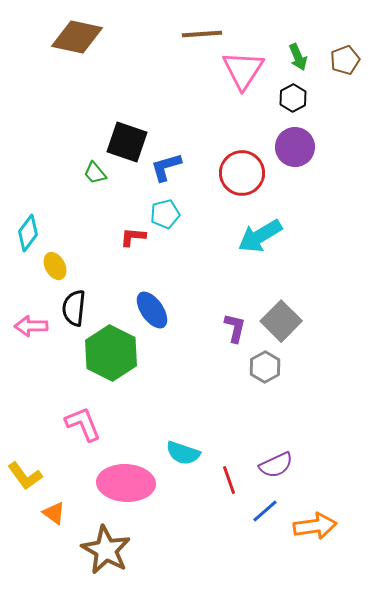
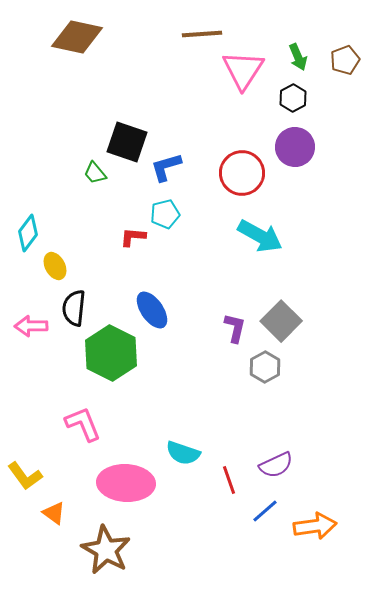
cyan arrow: rotated 120 degrees counterclockwise
